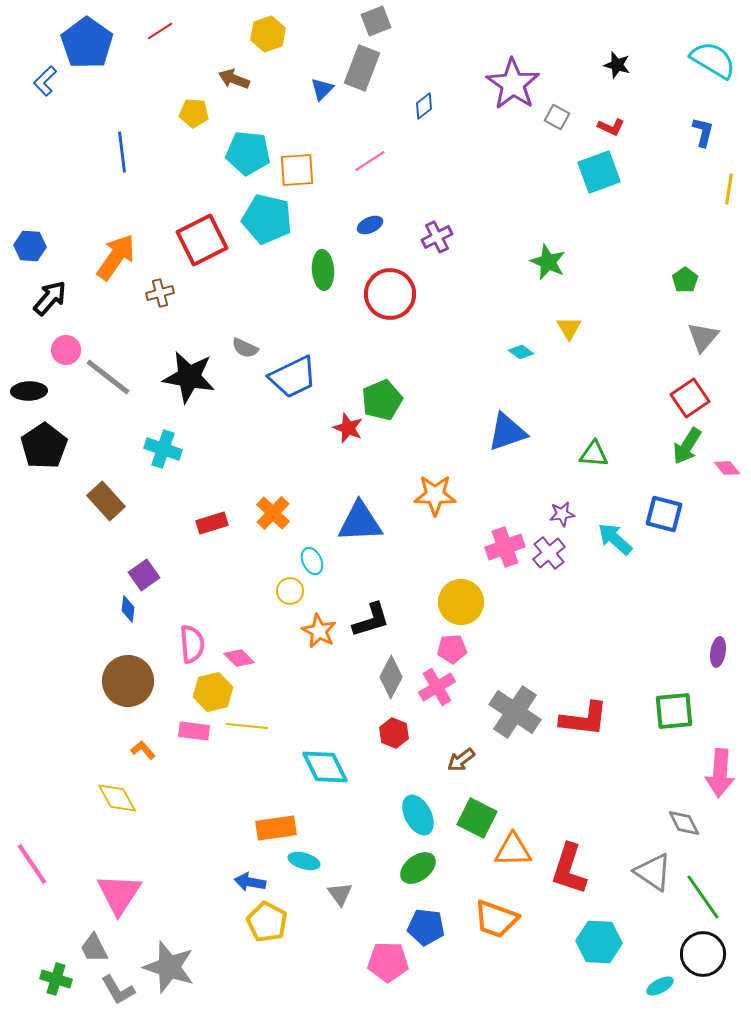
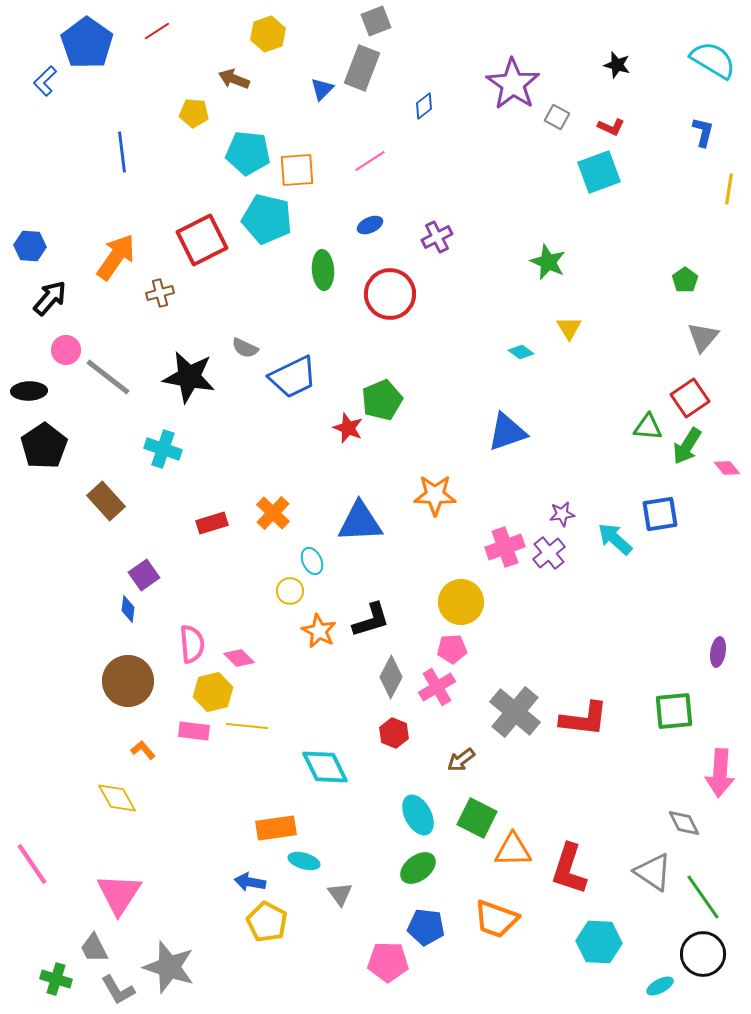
red line at (160, 31): moved 3 px left
green triangle at (594, 454): moved 54 px right, 27 px up
blue square at (664, 514): moved 4 px left; rotated 24 degrees counterclockwise
gray cross at (515, 712): rotated 6 degrees clockwise
